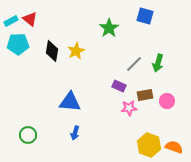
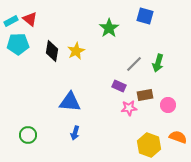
pink circle: moved 1 px right, 4 px down
orange semicircle: moved 4 px right, 10 px up
